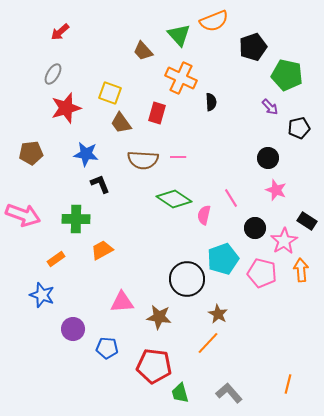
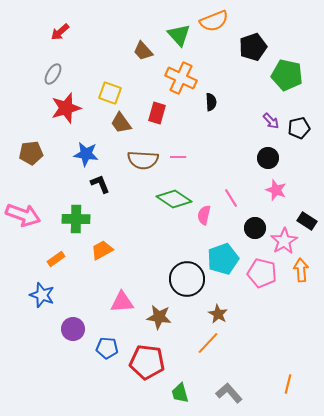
purple arrow at (270, 107): moved 1 px right, 14 px down
red pentagon at (154, 366): moved 7 px left, 4 px up
